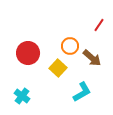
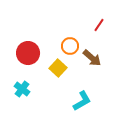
cyan L-shape: moved 9 px down
cyan cross: moved 7 px up
